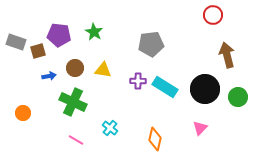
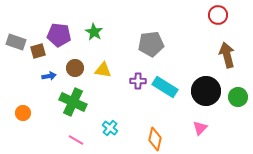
red circle: moved 5 px right
black circle: moved 1 px right, 2 px down
